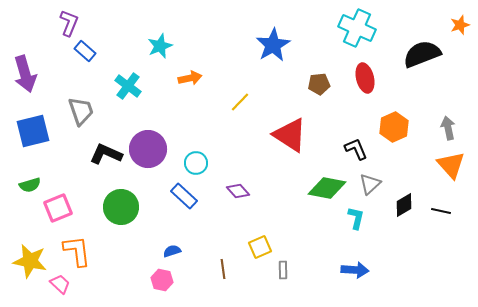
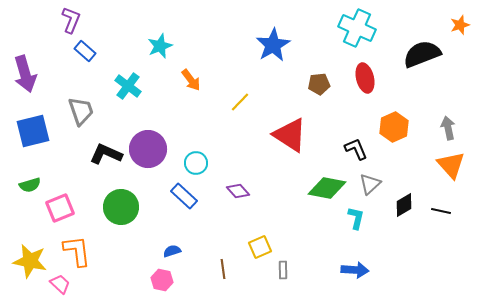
purple L-shape at (69, 23): moved 2 px right, 3 px up
orange arrow at (190, 78): moved 1 px right, 2 px down; rotated 65 degrees clockwise
pink square at (58, 208): moved 2 px right
